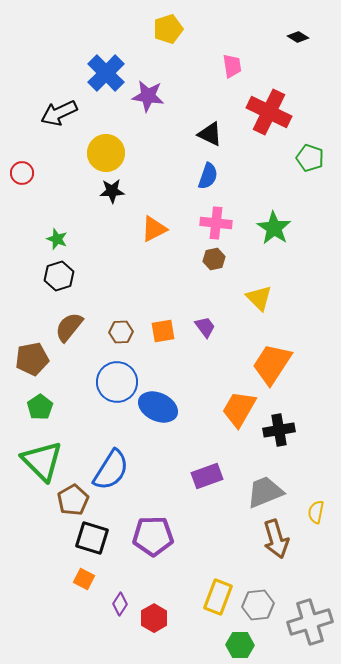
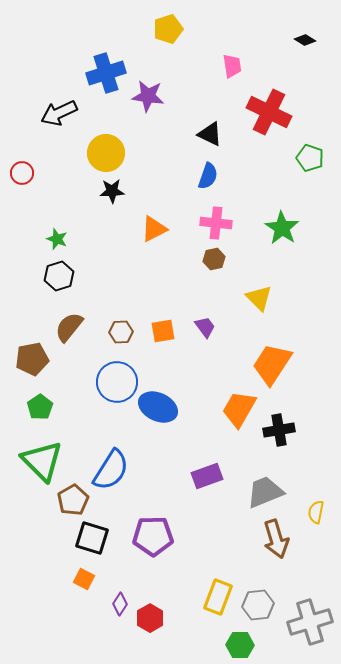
black diamond at (298, 37): moved 7 px right, 3 px down
blue cross at (106, 73): rotated 27 degrees clockwise
green star at (274, 228): moved 8 px right
red hexagon at (154, 618): moved 4 px left
